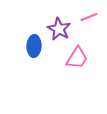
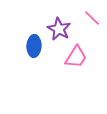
pink line: moved 3 px right, 1 px down; rotated 66 degrees clockwise
pink trapezoid: moved 1 px left, 1 px up
